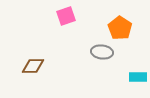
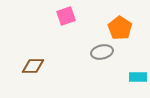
gray ellipse: rotated 20 degrees counterclockwise
